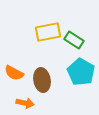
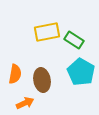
yellow rectangle: moved 1 px left
orange semicircle: moved 1 px right, 1 px down; rotated 108 degrees counterclockwise
orange arrow: rotated 36 degrees counterclockwise
